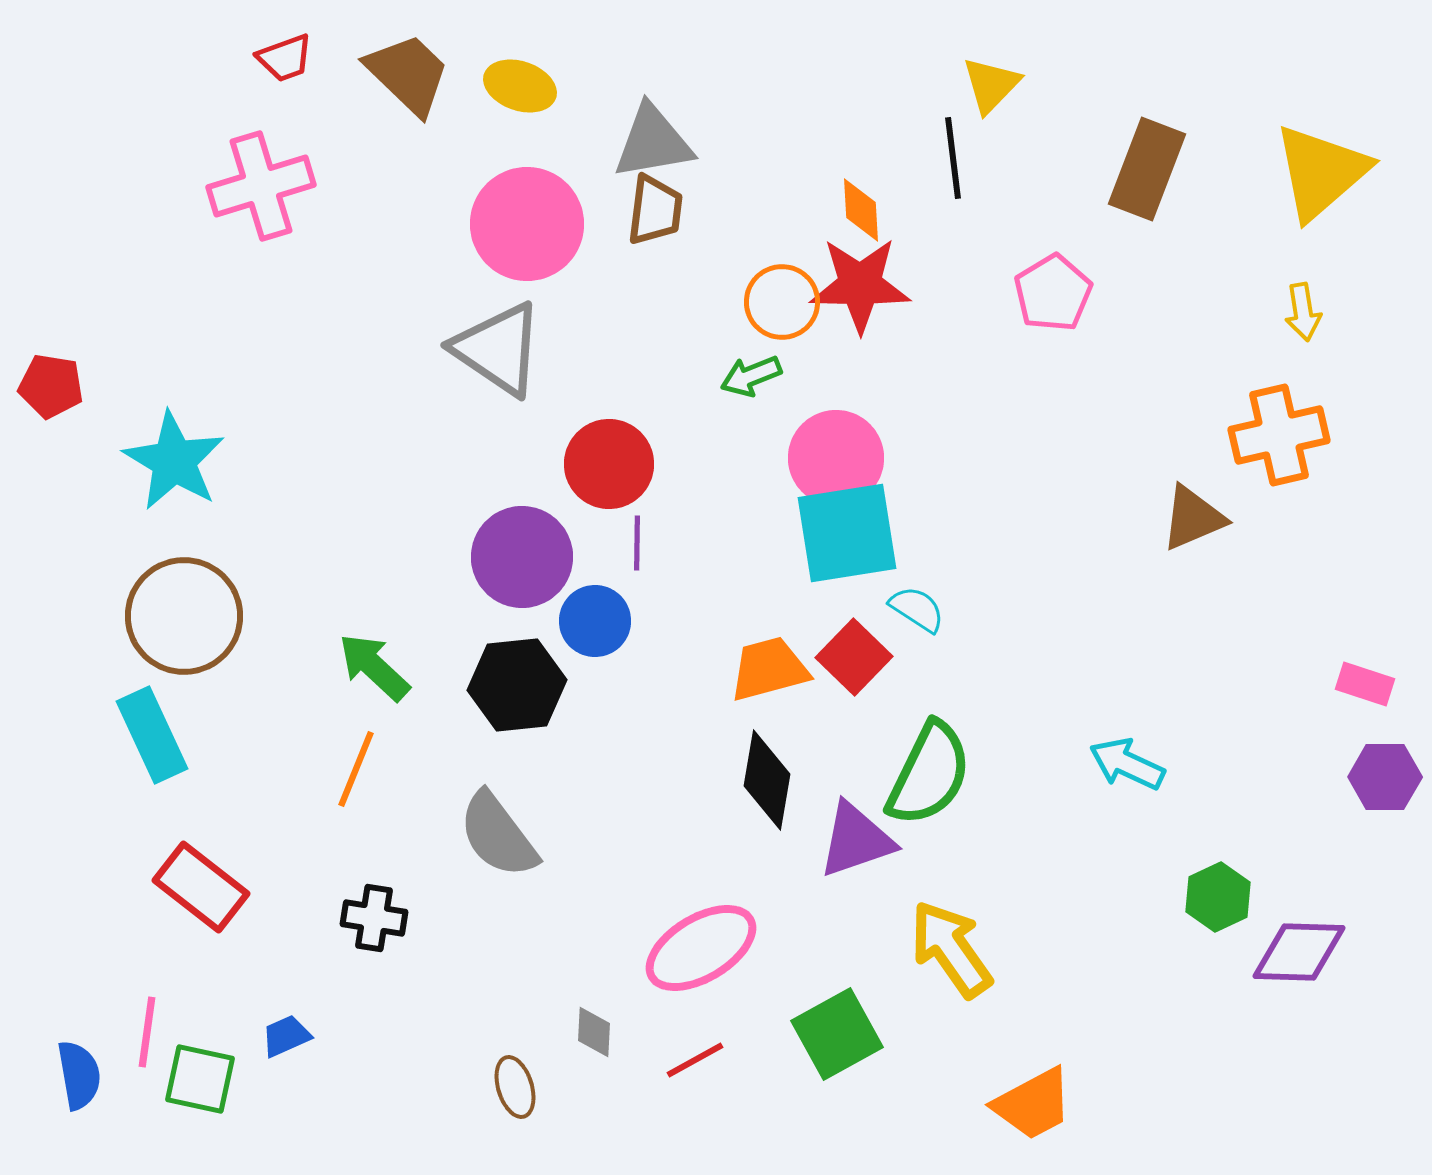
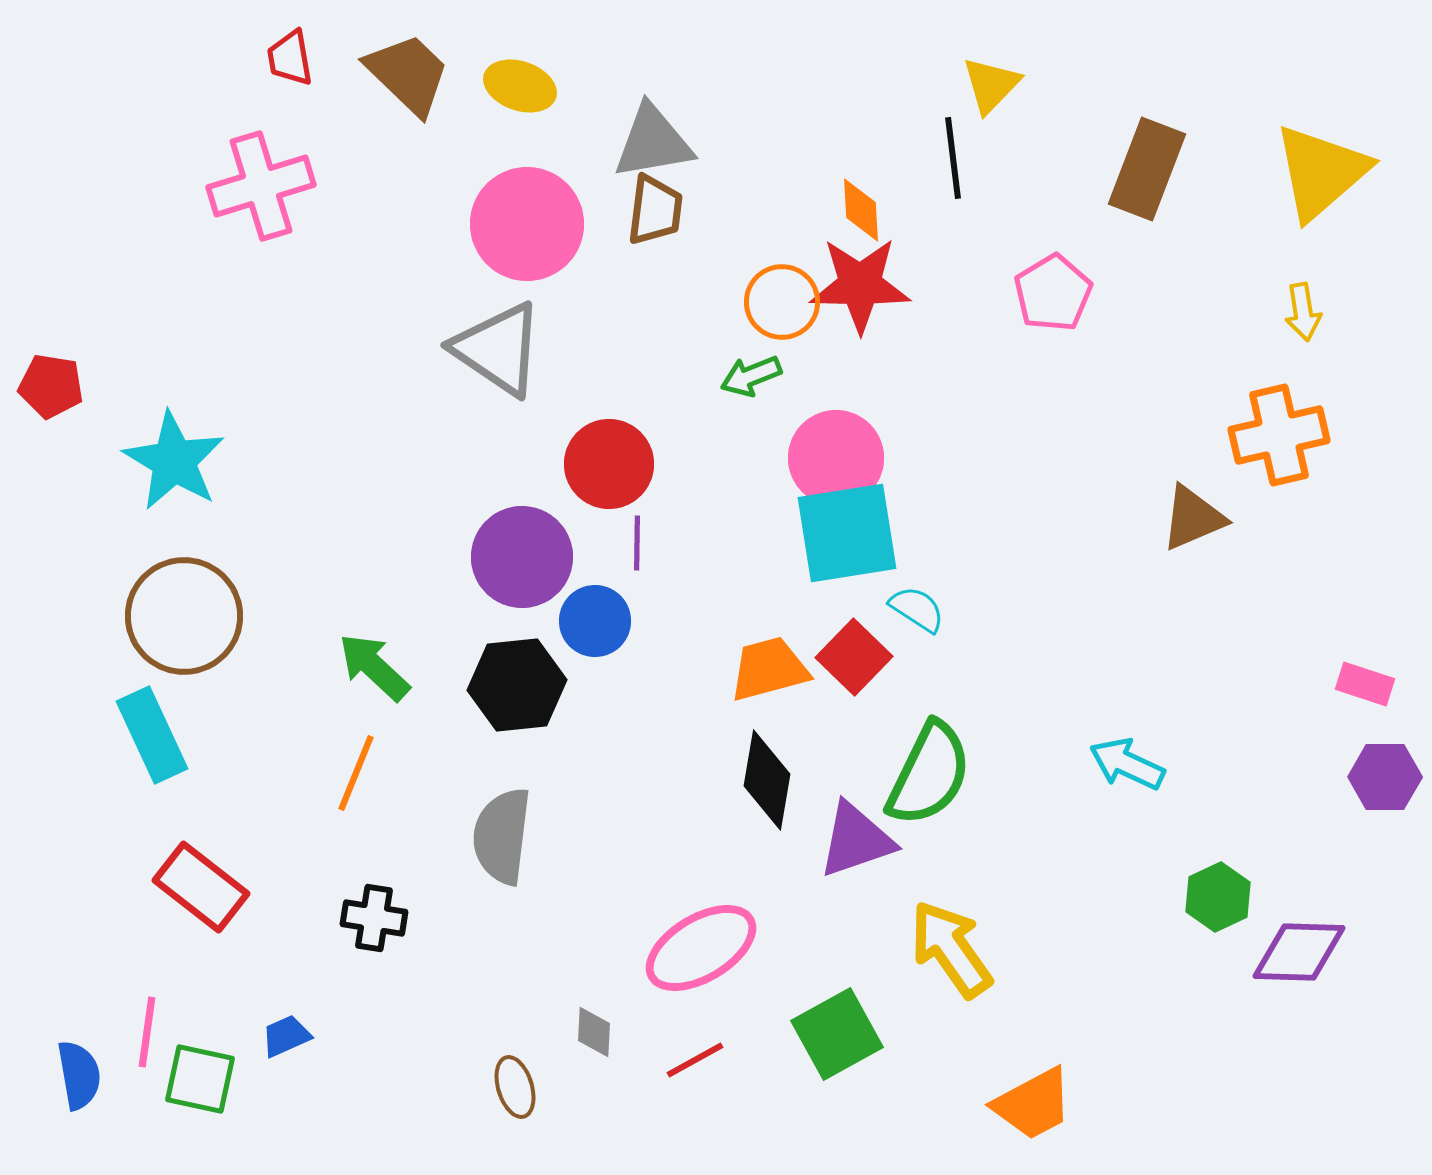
red trapezoid at (285, 58): moved 5 px right; rotated 100 degrees clockwise
orange line at (356, 769): moved 4 px down
gray semicircle at (498, 835): moved 4 px right, 1 px down; rotated 44 degrees clockwise
